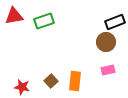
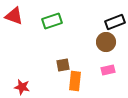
red triangle: rotated 30 degrees clockwise
green rectangle: moved 8 px right
brown square: moved 12 px right, 16 px up; rotated 32 degrees clockwise
